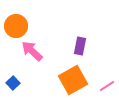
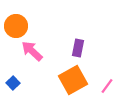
purple rectangle: moved 2 px left, 2 px down
pink line: rotated 21 degrees counterclockwise
